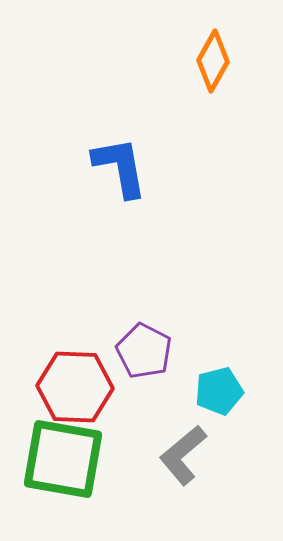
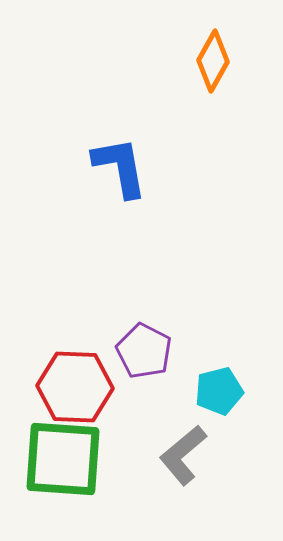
green square: rotated 6 degrees counterclockwise
